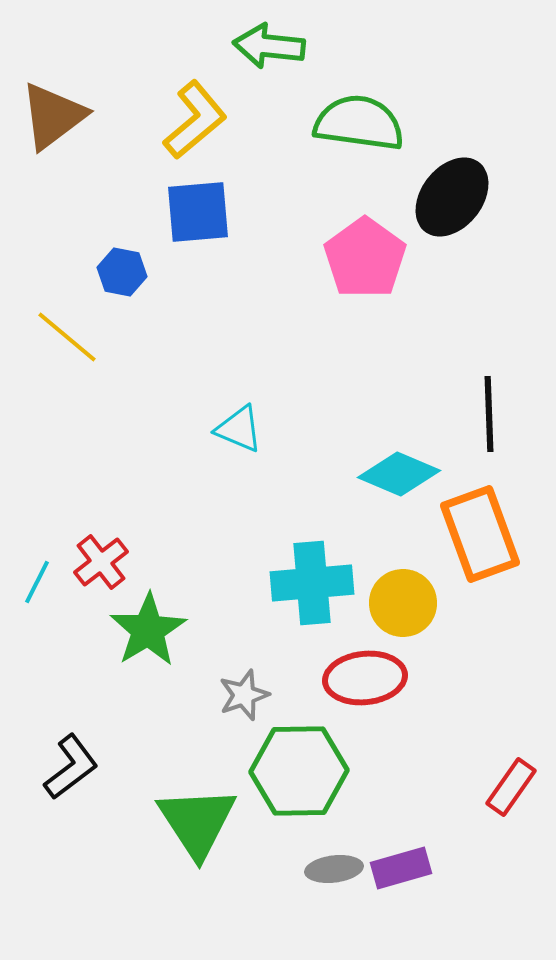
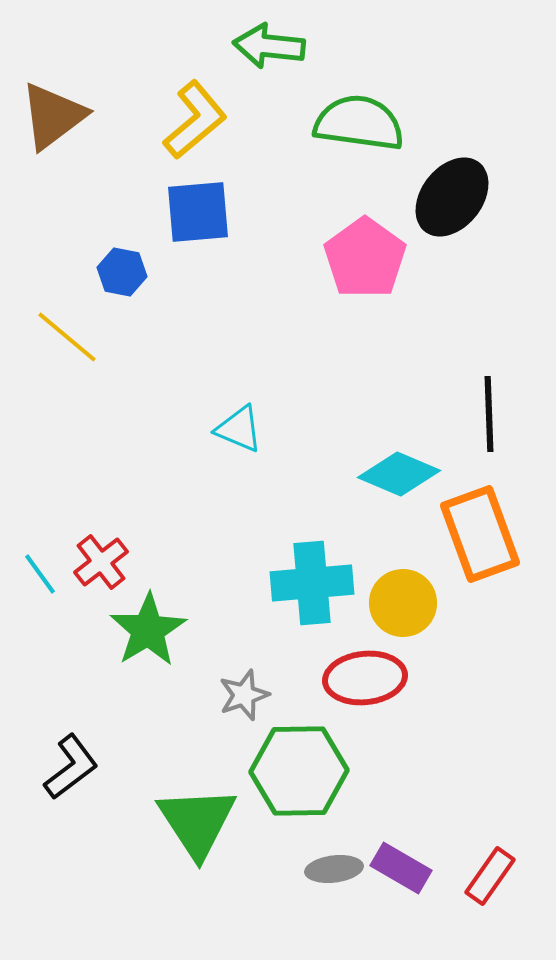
cyan line: moved 3 px right, 8 px up; rotated 63 degrees counterclockwise
red rectangle: moved 21 px left, 89 px down
purple rectangle: rotated 46 degrees clockwise
